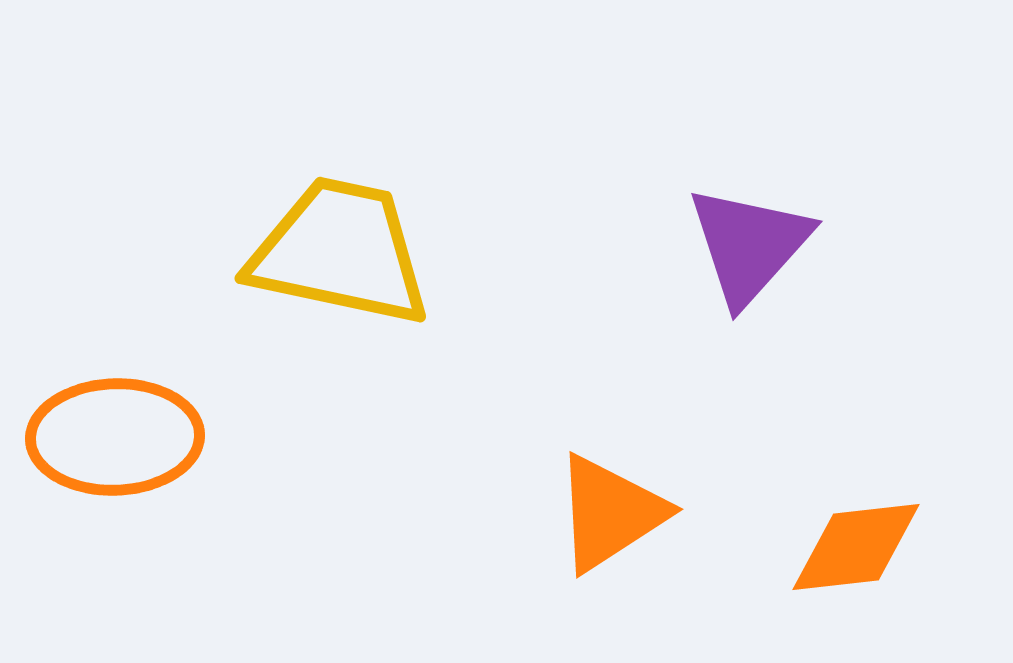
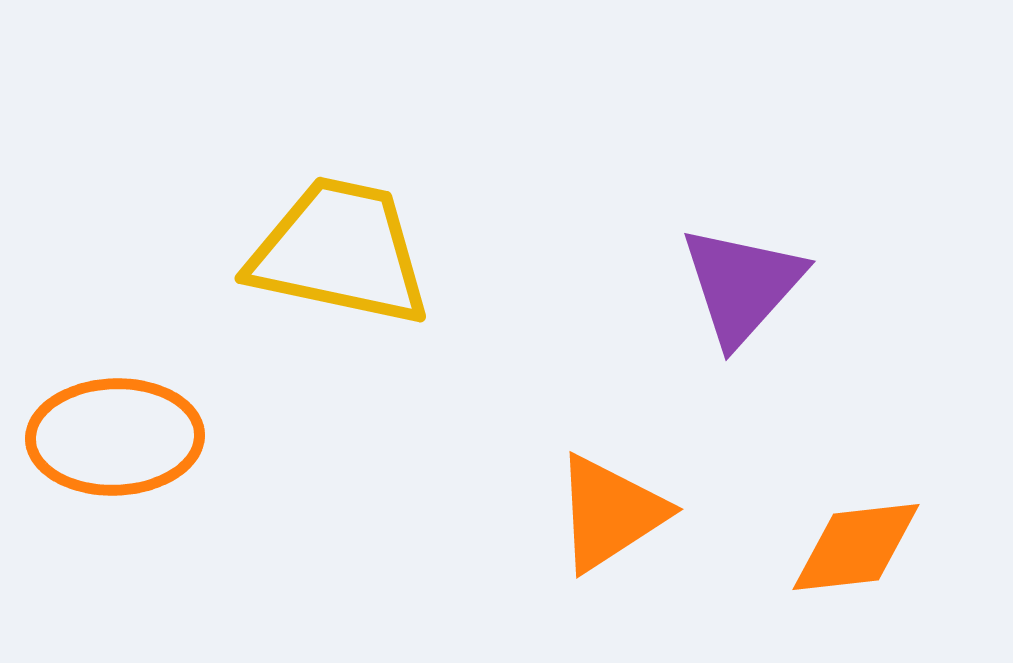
purple triangle: moved 7 px left, 40 px down
